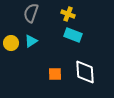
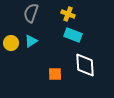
white diamond: moved 7 px up
